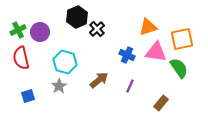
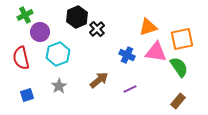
green cross: moved 7 px right, 15 px up
cyan hexagon: moved 7 px left, 8 px up; rotated 25 degrees clockwise
green semicircle: moved 1 px up
purple line: moved 3 px down; rotated 40 degrees clockwise
blue square: moved 1 px left, 1 px up
brown rectangle: moved 17 px right, 2 px up
